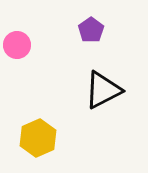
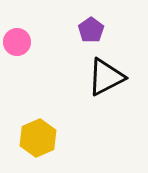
pink circle: moved 3 px up
black triangle: moved 3 px right, 13 px up
